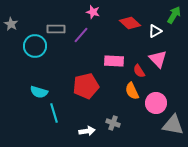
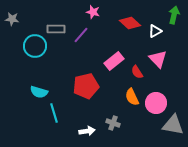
green arrow: rotated 18 degrees counterclockwise
gray star: moved 1 px right, 5 px up; rotated 24 degrees counterclockwise
pink rectangle: rotated 42 degrees counterclockwise
red semicircle: moved 2 px left, 1 px down
orange semicircle: moved 6 px down
